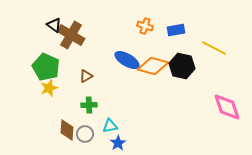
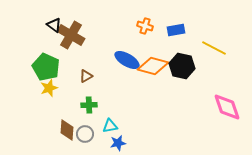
blue star: rotated 21 degrees clockwise
